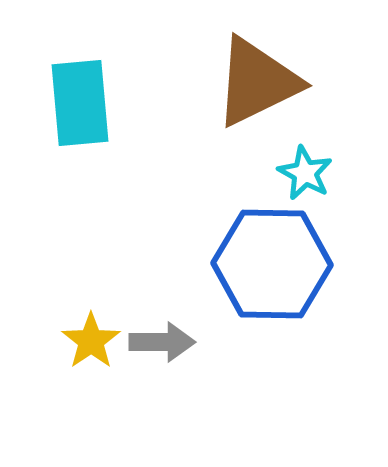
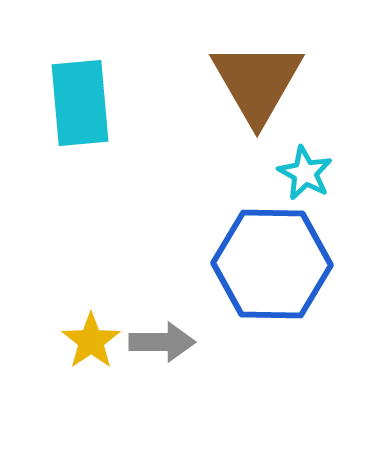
brown triangle: rotated 34 degrees counterclockwise
